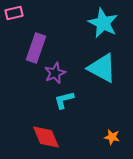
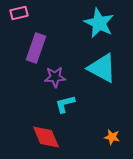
pink rectangle: moved 5 px right
cyan star: moved 4 px left
purple star: moved 4 px down; rotated 20 degrees clockwise
cyan L-shape: moved 1 px right, 4 px down
